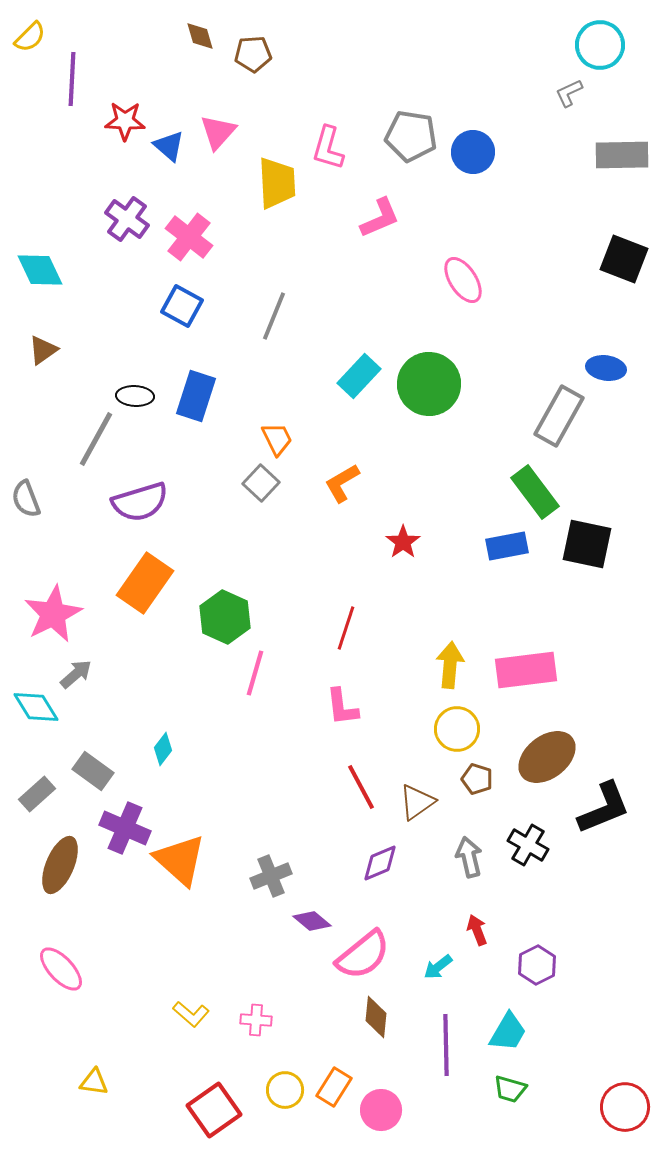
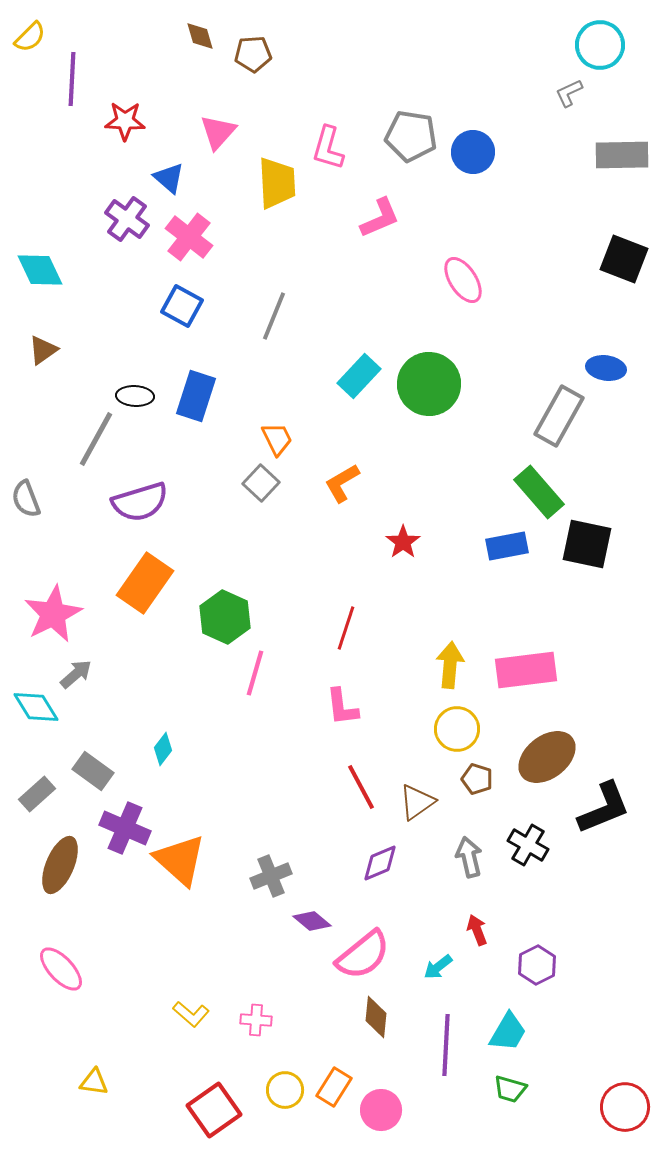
blue triangle at (169, 146): moved 32 px down
green rectangle at (535, 492): moved 4 px right; rotated 4 degrees counterclockwise
purple line at (446, 1045): rotated 4 degrees clockwise
